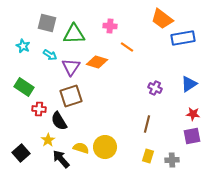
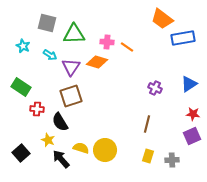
pink cross: moved 3 px left, 16 px down
green rectangle: moved 3 px left
red cross: moved 2 px left
black semicircle: moved 1 px right, 1 px down
purple square: rotated 12 degrees counterclockwise
yellow star: rotated 16 degrees counterclockwise
yellow circle: moved 3 px down
